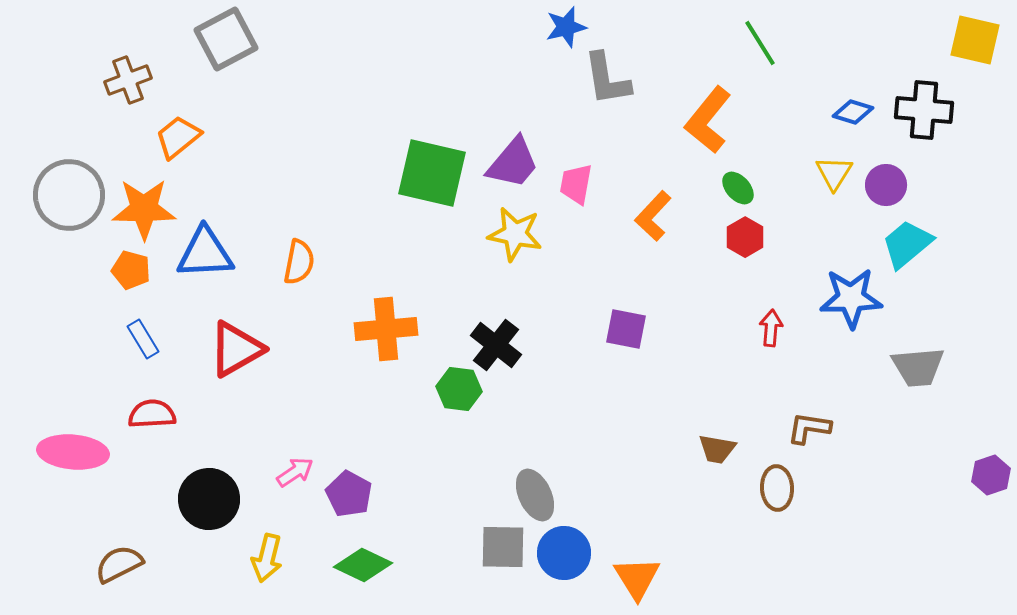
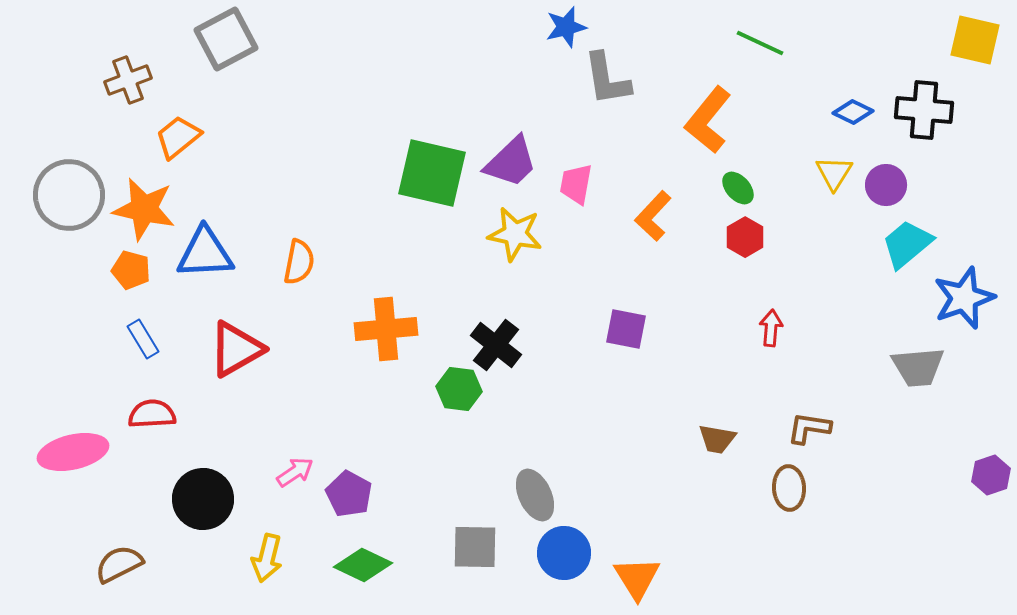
green line at (760, 43): rotated 33 degrees counterclockwise
blue diamond at (853, 112): rotated 9 degrees clockwise
purple trapezoid at (513, 163): moved 2 px left, 1 px up; rotated 6 degrees clockwise
orange star at (144, 209): rotated 12 degrees clockwise
blue star at (851, 298): moved 113 px right; rotated 18 degrees counterclockwise
brown trapezoid at (717, 449): moved 10 px up
pink ellipse at (73, 452): rotated 18 degrees counterclockwise
brown ellipse at (777, 488): moved 12 px right
black circle at (209, 499): moved 6 px left
gray square at (503, 547): moved 28 px left
